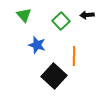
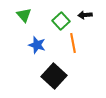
black arrow: moved 2 px left
orange line: moved 1 px left, 13 px up; rotated 12 degrees counterclockwise
